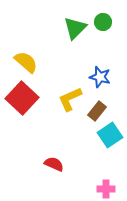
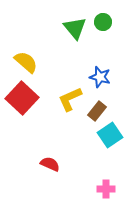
green triangle: rotated 25 degrees counterclockwise
red semicircle: moved 4 px left
